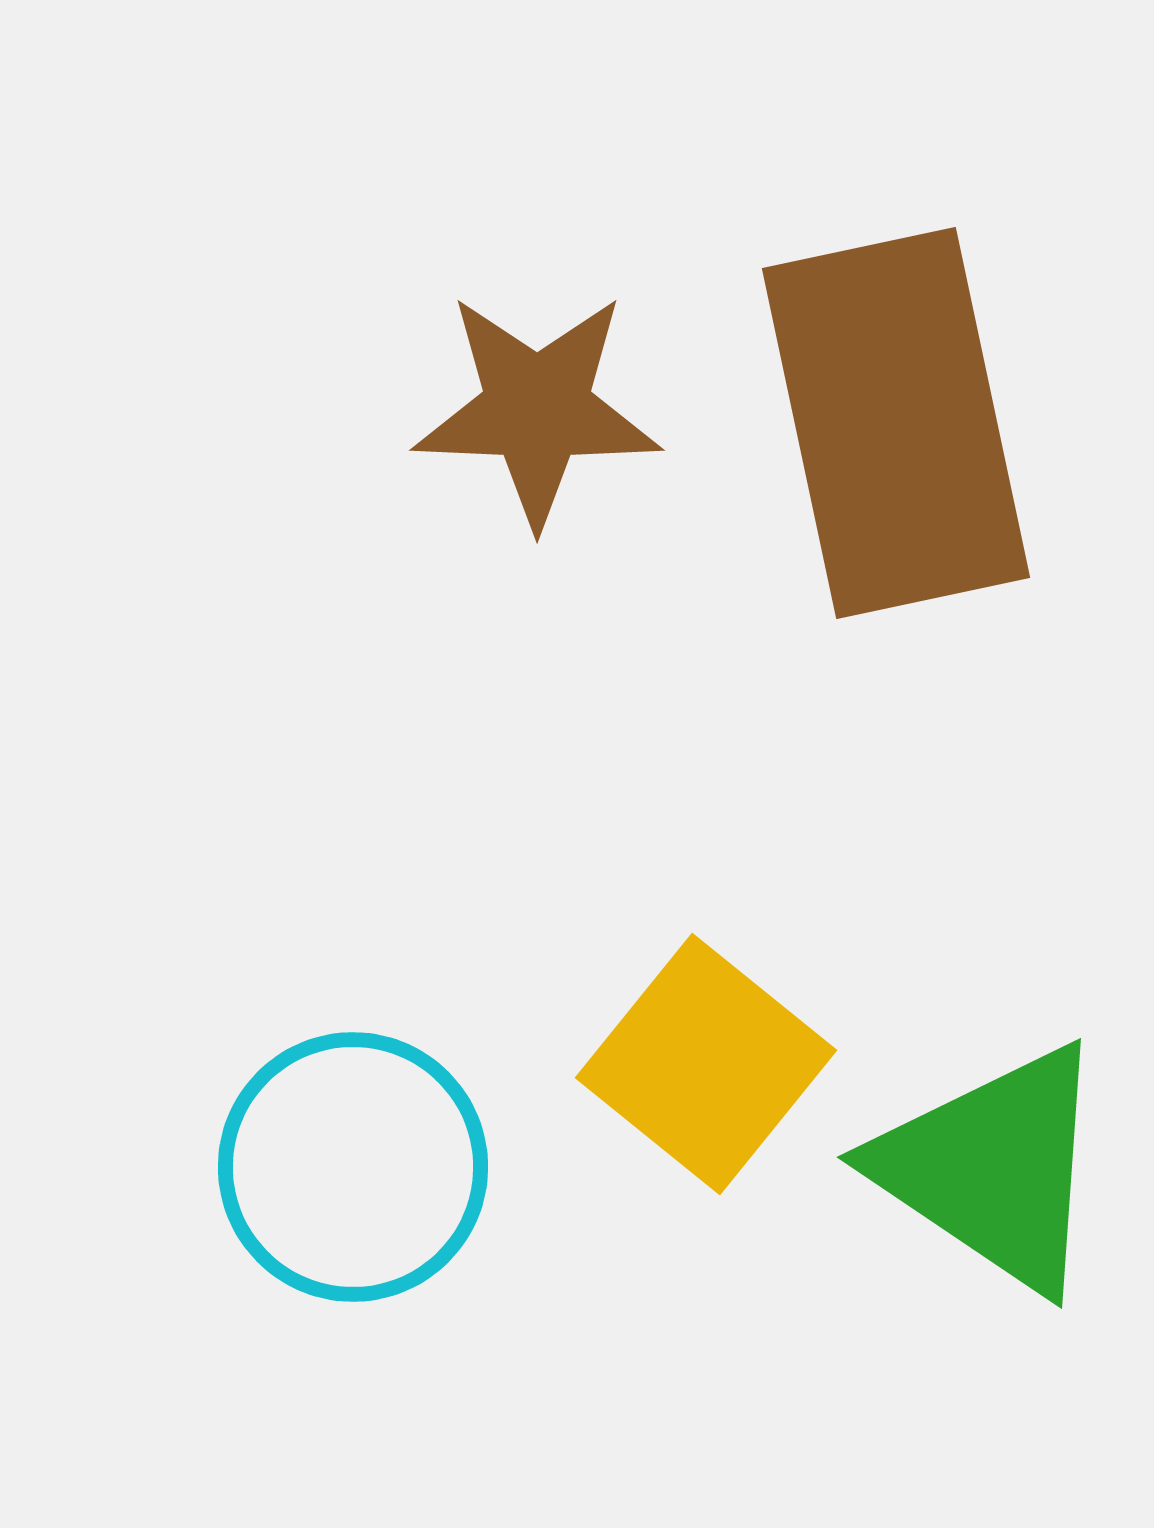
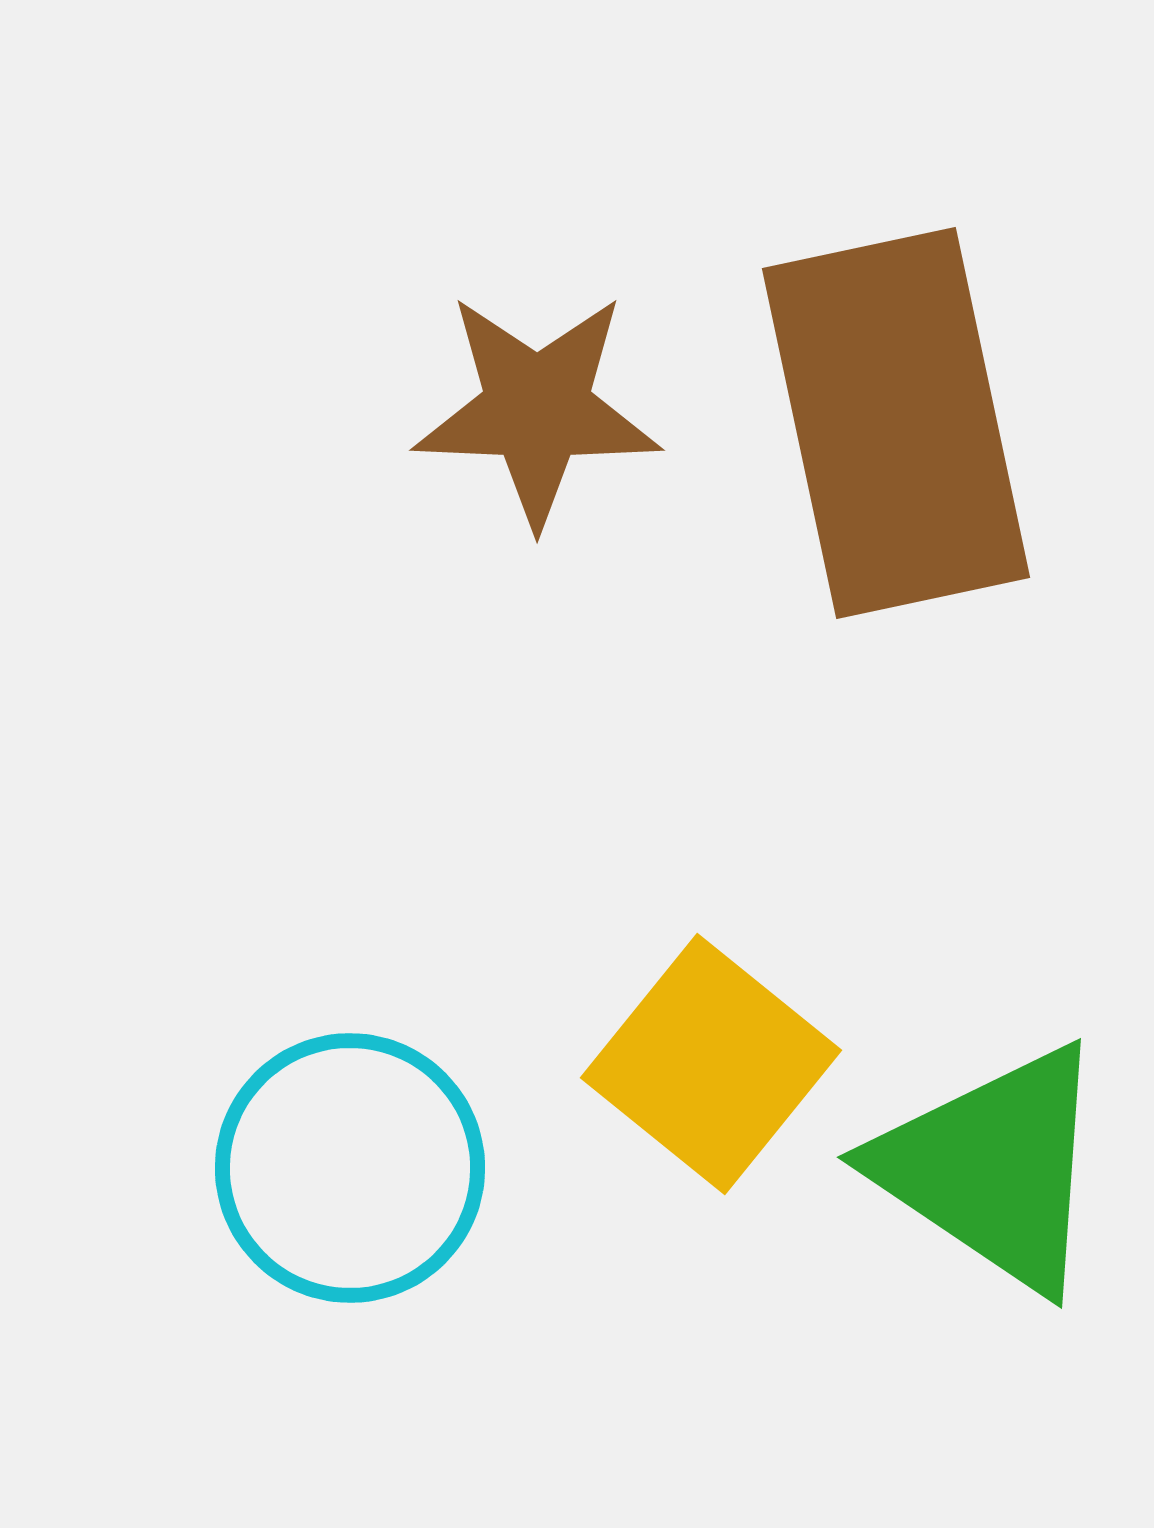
yellow square: moved 5 px right
cyan circle: moved 3 px left, 1 px down
